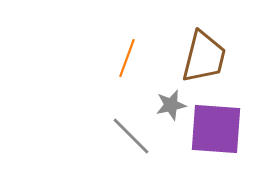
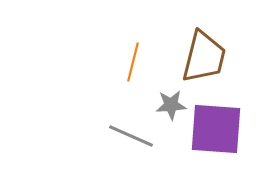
orange line: moved 6 px right, 4 px down; rotated 6 degrees counterclockwise
gray star: rotated 8 degrees clockwise
gray line: rotated 21 degrees counterclockwise
